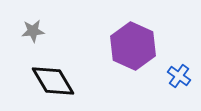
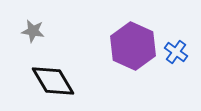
gray star: rotated 15 degrees clockwise
blue cross: moved 3 px left, 24 px up
